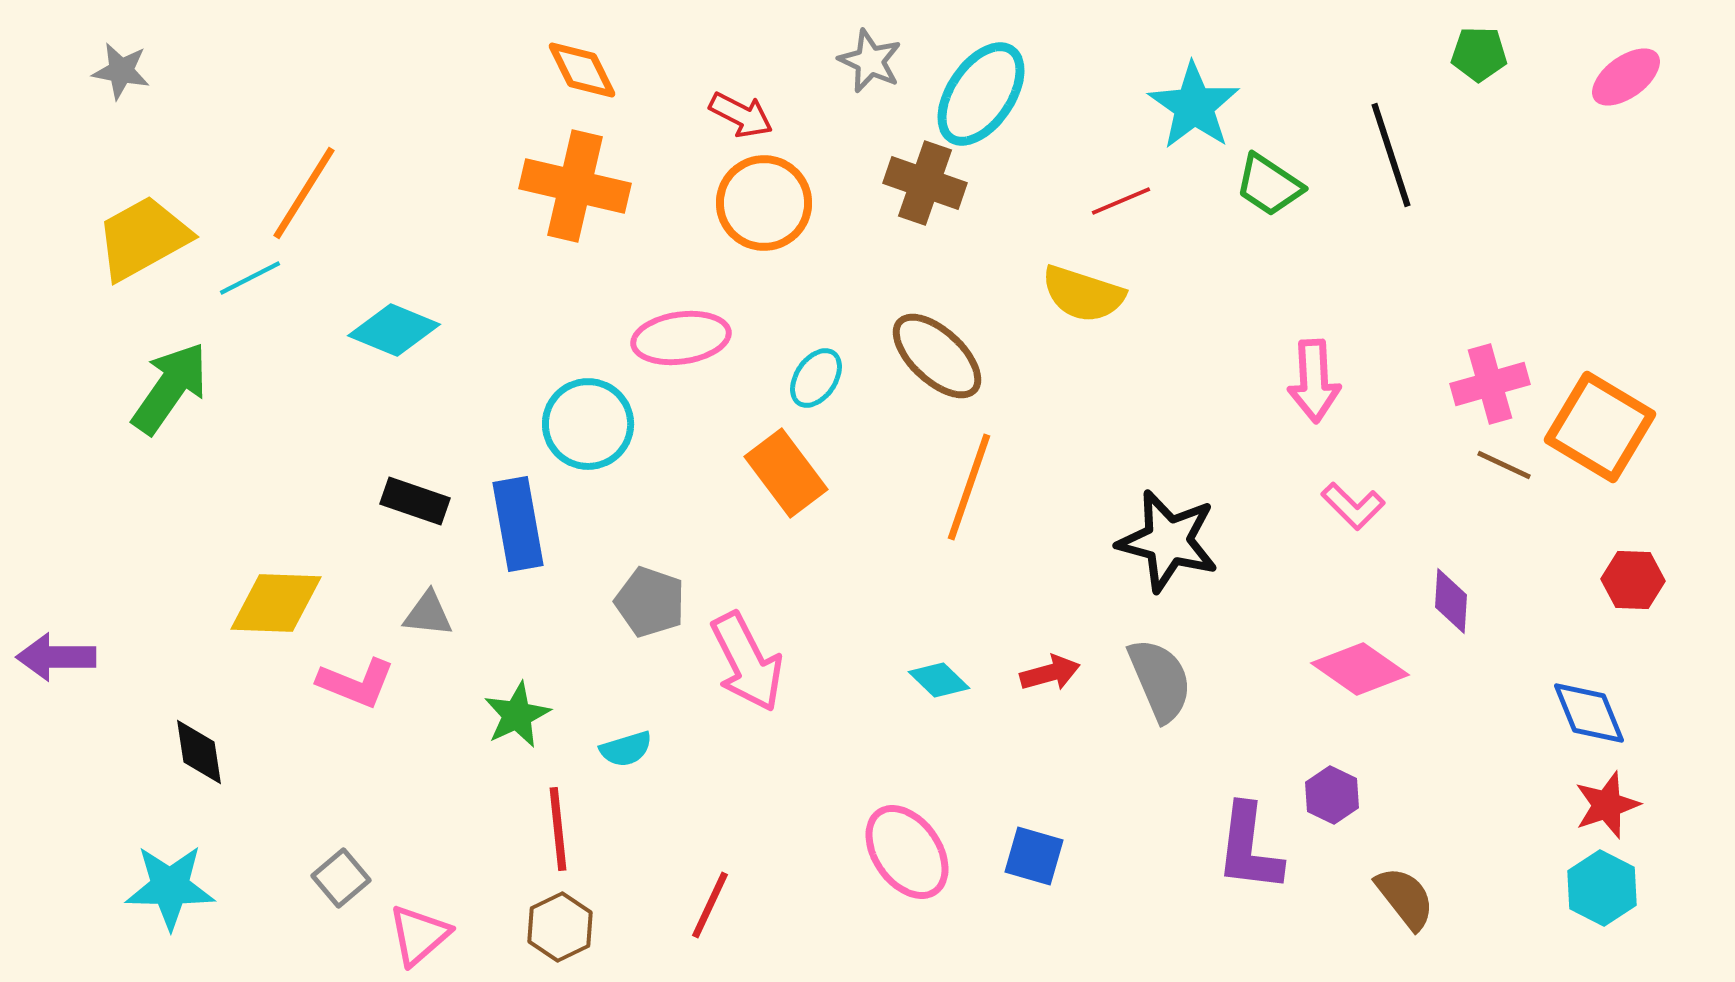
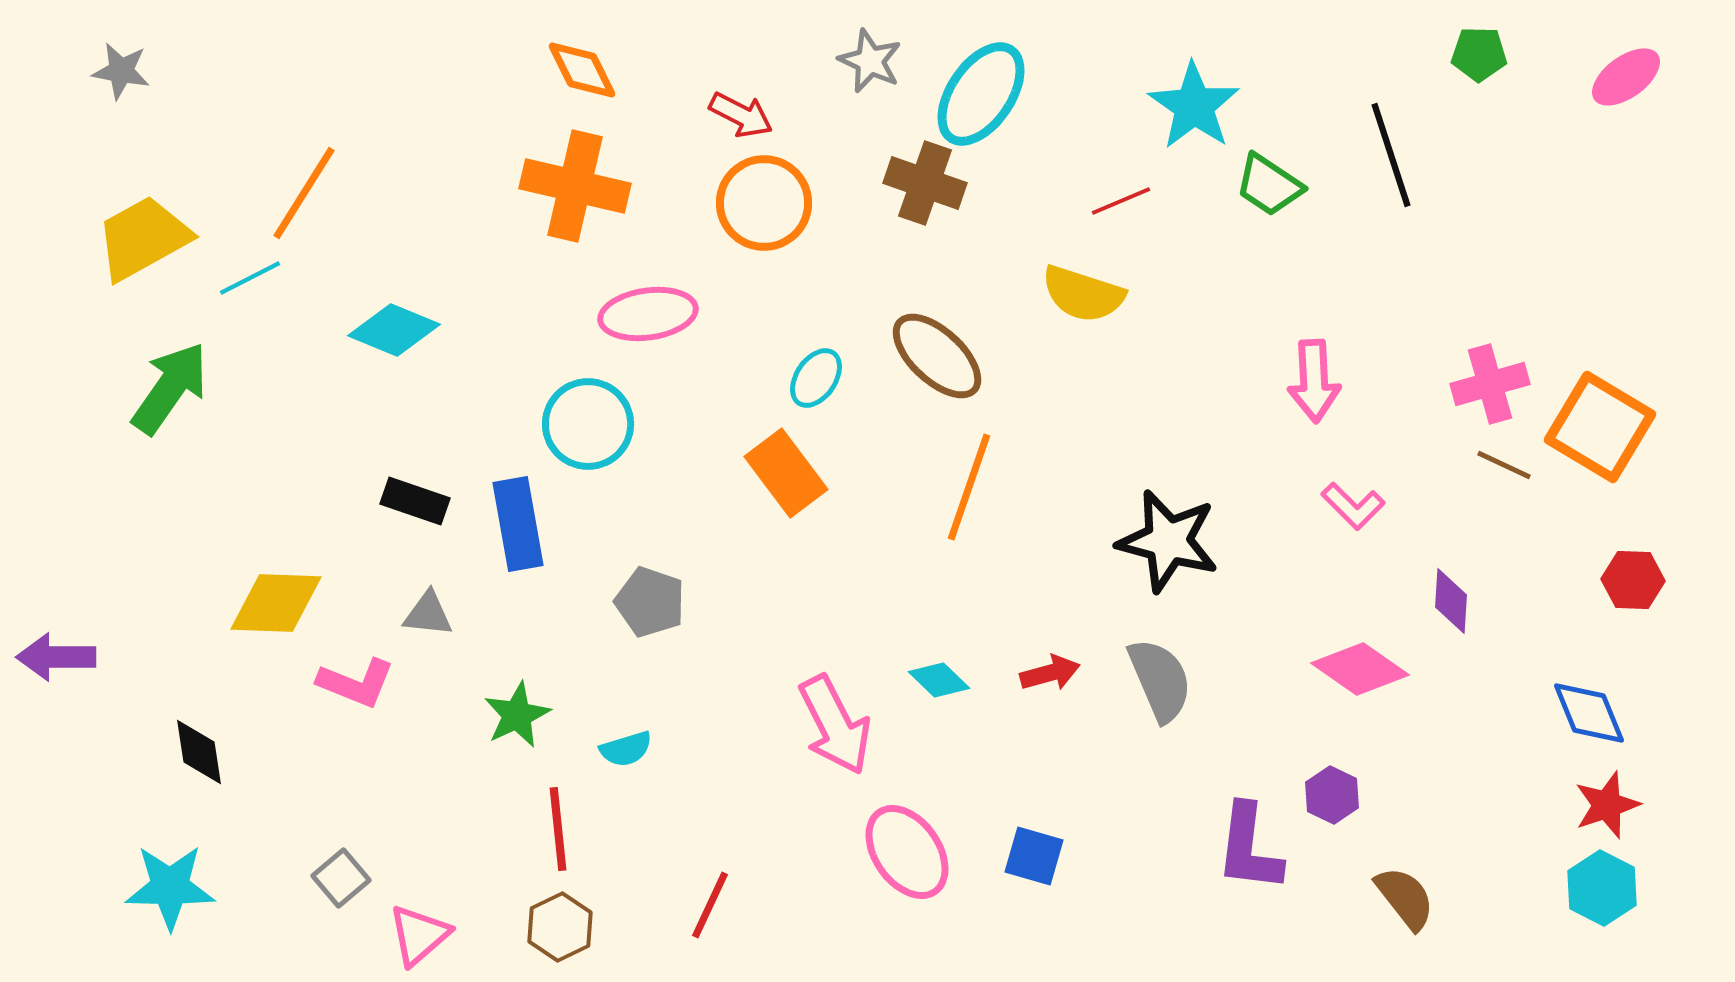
pink ellipse at (681, 338): moved 33 px left, 24 px up
pink arrow at (747, 662): moved 88 px right, 63 px down
